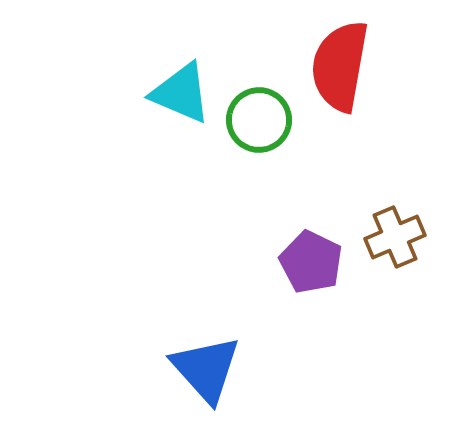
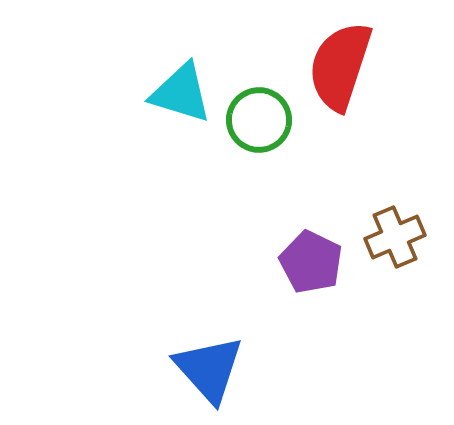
red semicircle: rotated 8 degrees clockwise
cyan triangle: rotated 6 degrees counterclockwise
blue triangle: moved 3 px right
